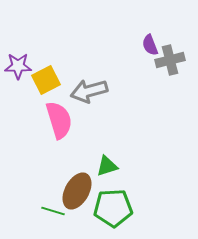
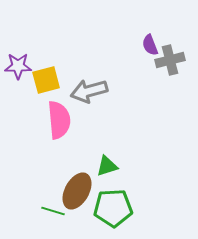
yellow square: rotated 12 degrees clockwise
pink semicircle: rotated 12 degrees clockwise
